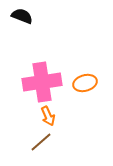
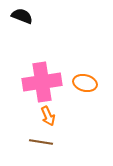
orange ellipse: rotated 30 degrees clockwise
brown line: rotated 50 degrees clockwise
